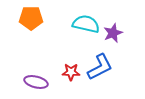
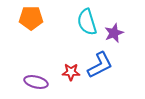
cyan semicircle: moved 1 px right, 2 px up; rotated 120 degrees counterclockwise
purple star: moved 1 px right
blue L-shape: moved 2 px up
